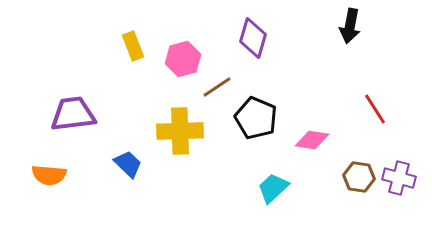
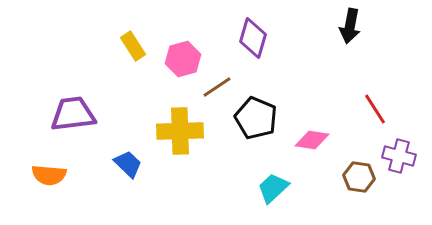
yellow rectangle: rotated 12 degrees counterclockwise
purple cross: moved 22 px up
